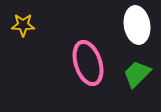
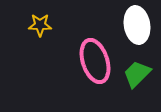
yellow star: moved 17 px right
pink ellipse: moved 7 px right, 2 px up
